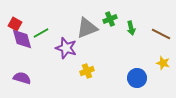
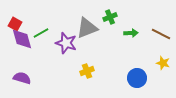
green cross: moved 2 px up
green arrow: moved 5 px down; rotated 80 degrees counterclockwise
purple star: moved 5 px up
